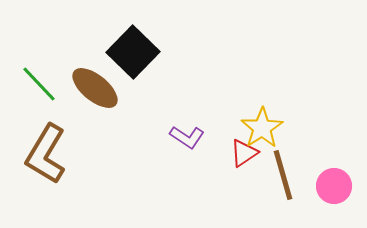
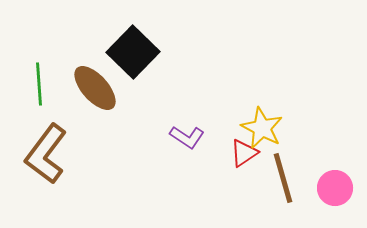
green line: rotated 39 degrees clockwise
brown ellipse: rotated 9 degrees clockwise
yellow star: rotated 12 degrees counterclockwise
brown L-shape: rotated 6 degrees clockwise
brown line: moved 3 px down
pink circle: moved 1 px right, 2 px down
